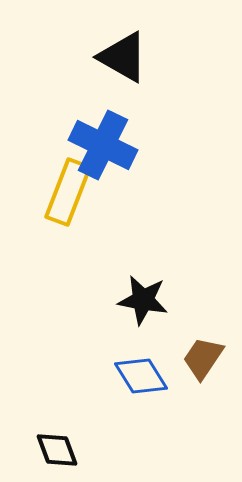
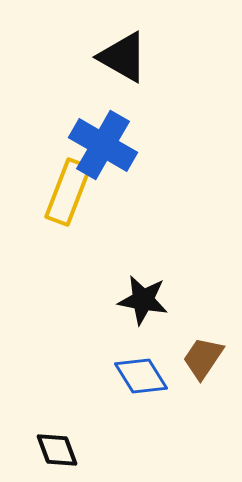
blue cross: rotated 4 degrees clockwise
